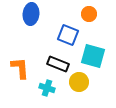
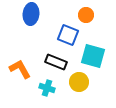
orange circle: moved 3 px left, 1 px down
black rectangle: moved 2 px left, 2 px up
orange L-shape: moved 1 px down; rotated 25 degrees counterclockwise
